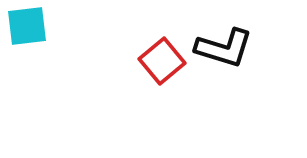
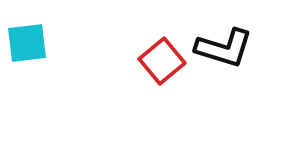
cyan square: moved 17 px down
